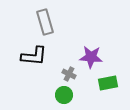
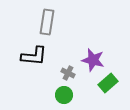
gray rectangle: moved 2 px right; rotated 25 degrees clockwise
purple star: moved 2 px right, 3 px down; rotated 10 degrees clockwise
gray cross: moved 1 px left, 1 px up
green rectangle: rotated 30 degrees counterclockwise
